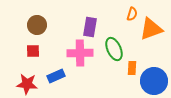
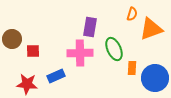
brown circle: moved 25 px left, 14 px down
blue circle: moved 1 px right, 3 px up
